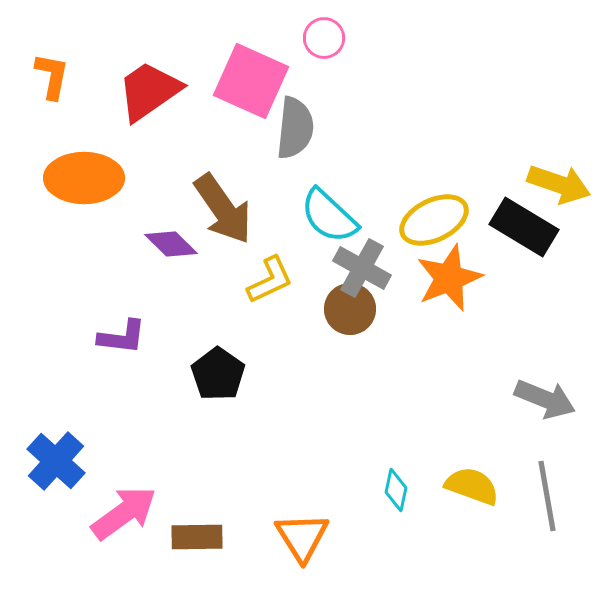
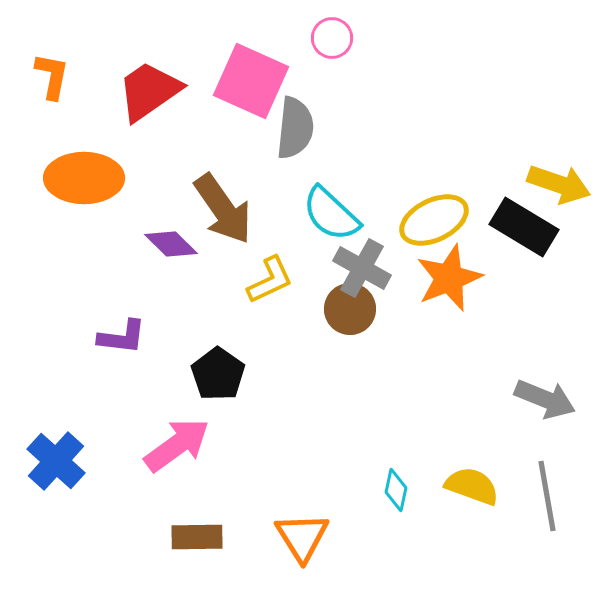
pink circle: moved 8 px right
cyan semicircle: moved 2 px right, 2 px up
pink arrow: moved 53 px right, 68 px up
